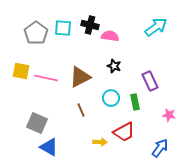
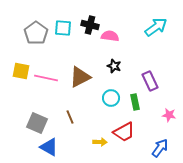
brown line: moved 11 px left, 7 px down
